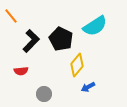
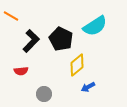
orange line: rotated 21 degrees counterclockwise
yellow diamond: rotated 10 degrees clockwise
